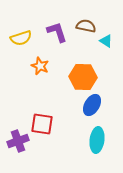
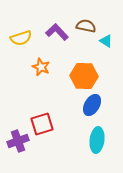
purple L-shape: rotated 25 degrees counterclockwise
orange star: moved 1 px right, 1 px down
orange hexagon: moved 1 px right, 1 px up
red square: rotated 25 degrees counterclockwise
